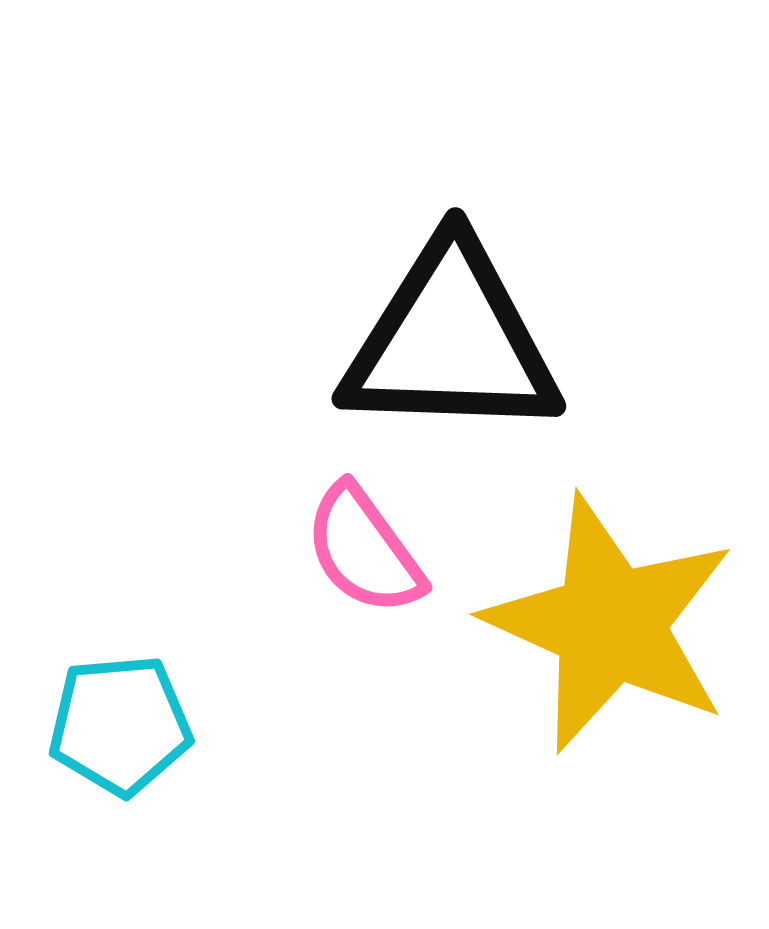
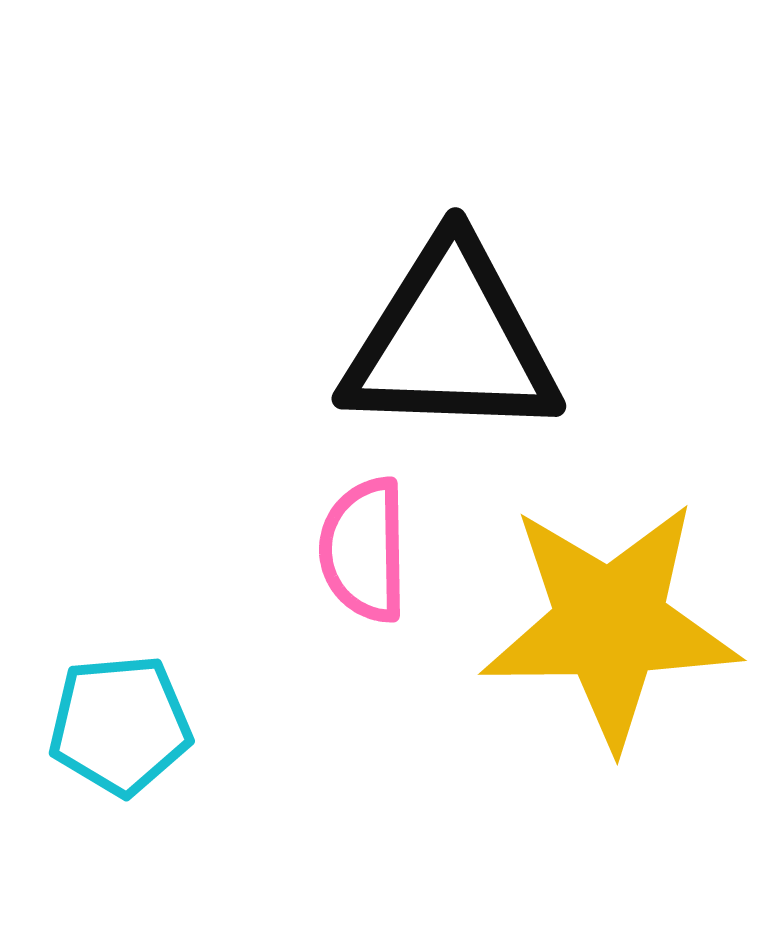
pink semicircle: rotated 35 degrees clockwise
yellow star: rotated 25 degrees counterclockwise
